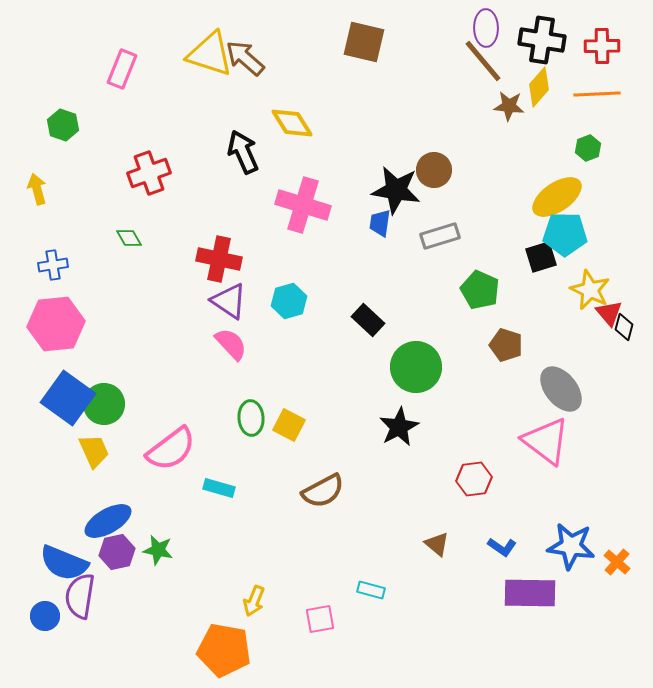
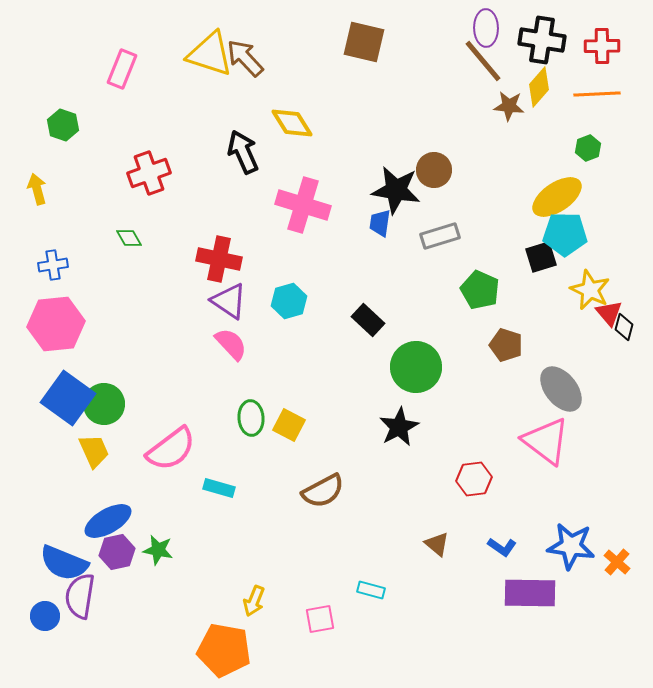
brown arrow at (245, 58): rotated 6 degrees clockwise
